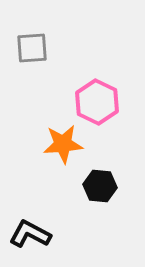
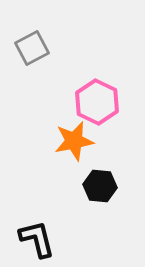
gray square: rotated 24 degrees counterclockwise
orange star: moved 11 px right, 3 px up; rotated 6 degrees counterclockwise
black L-shape: moved 7 px right, 5 px down; rotated 48 degrees clockwise
